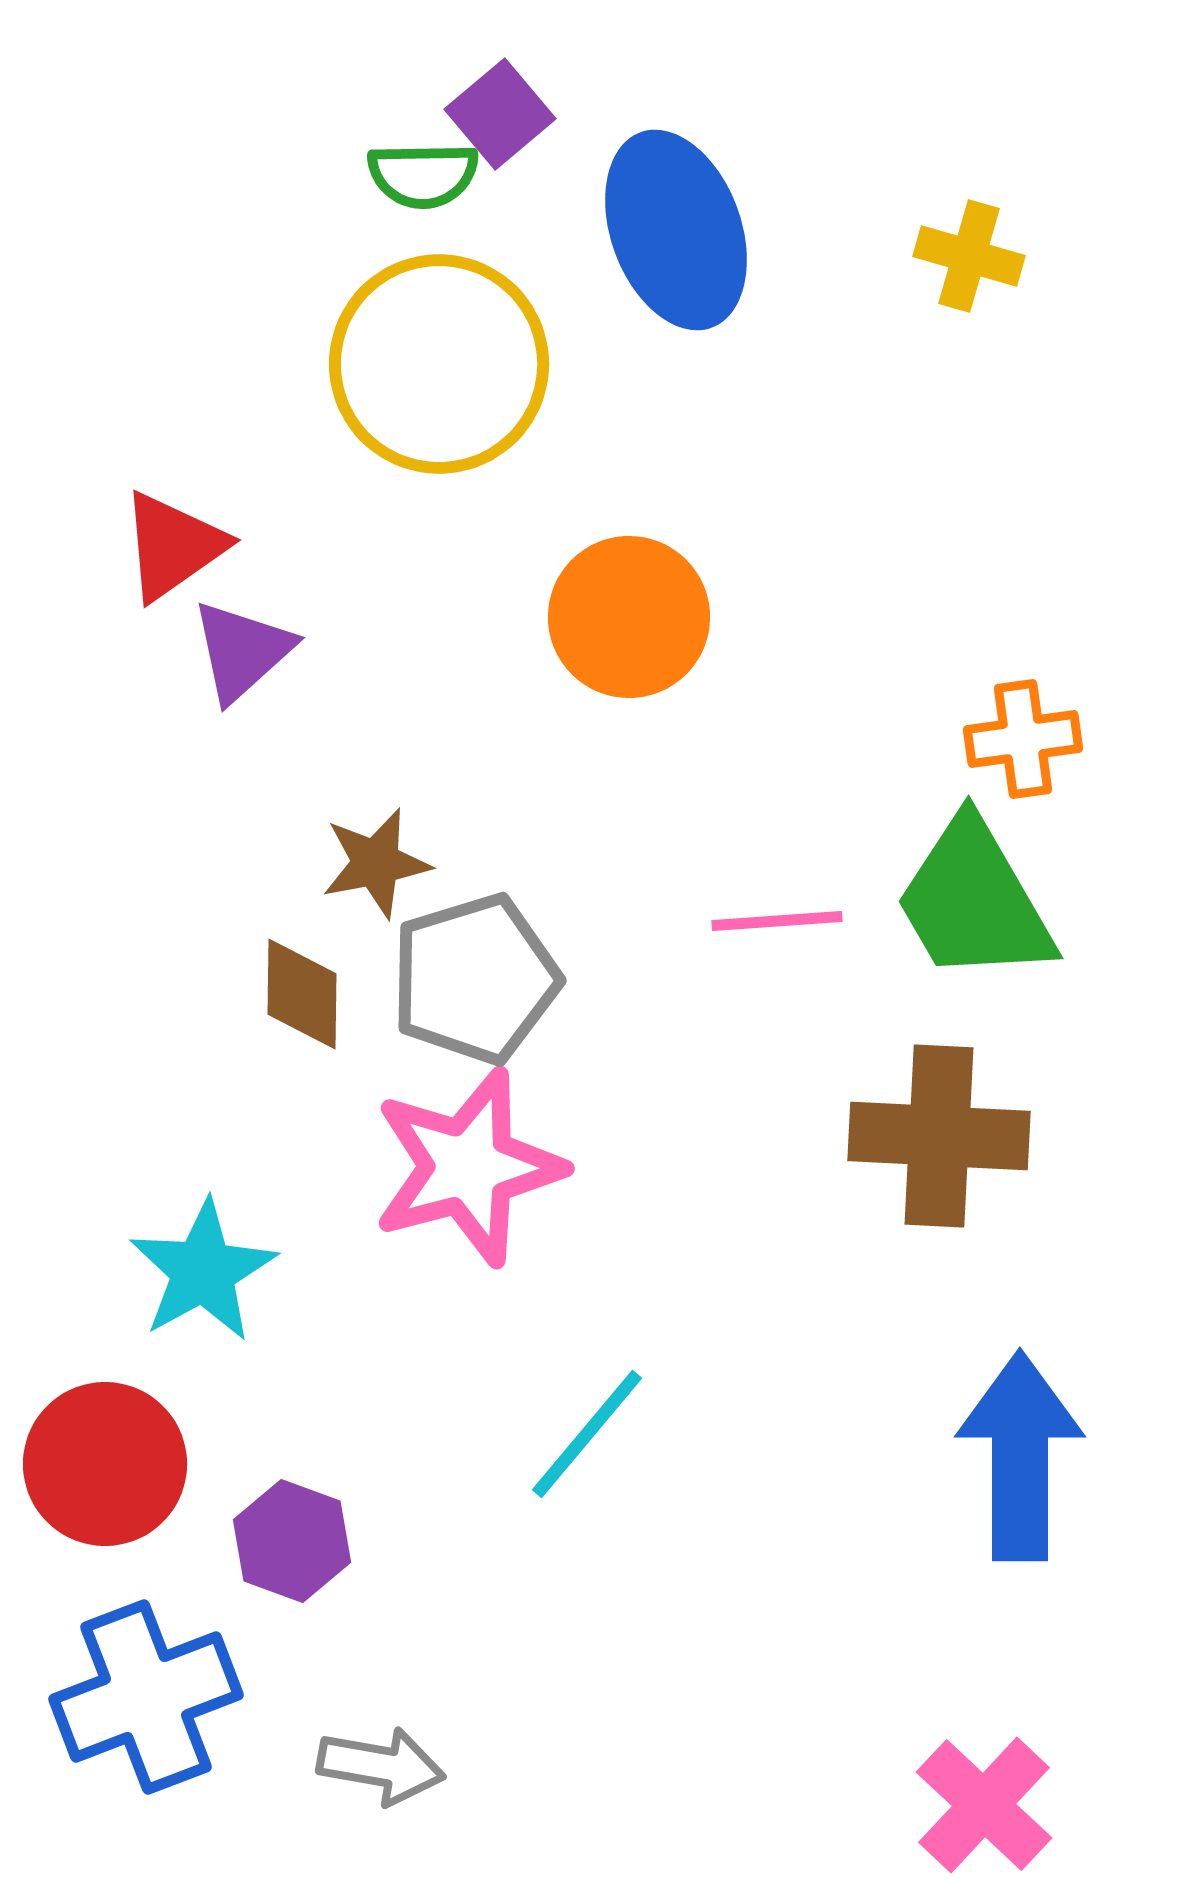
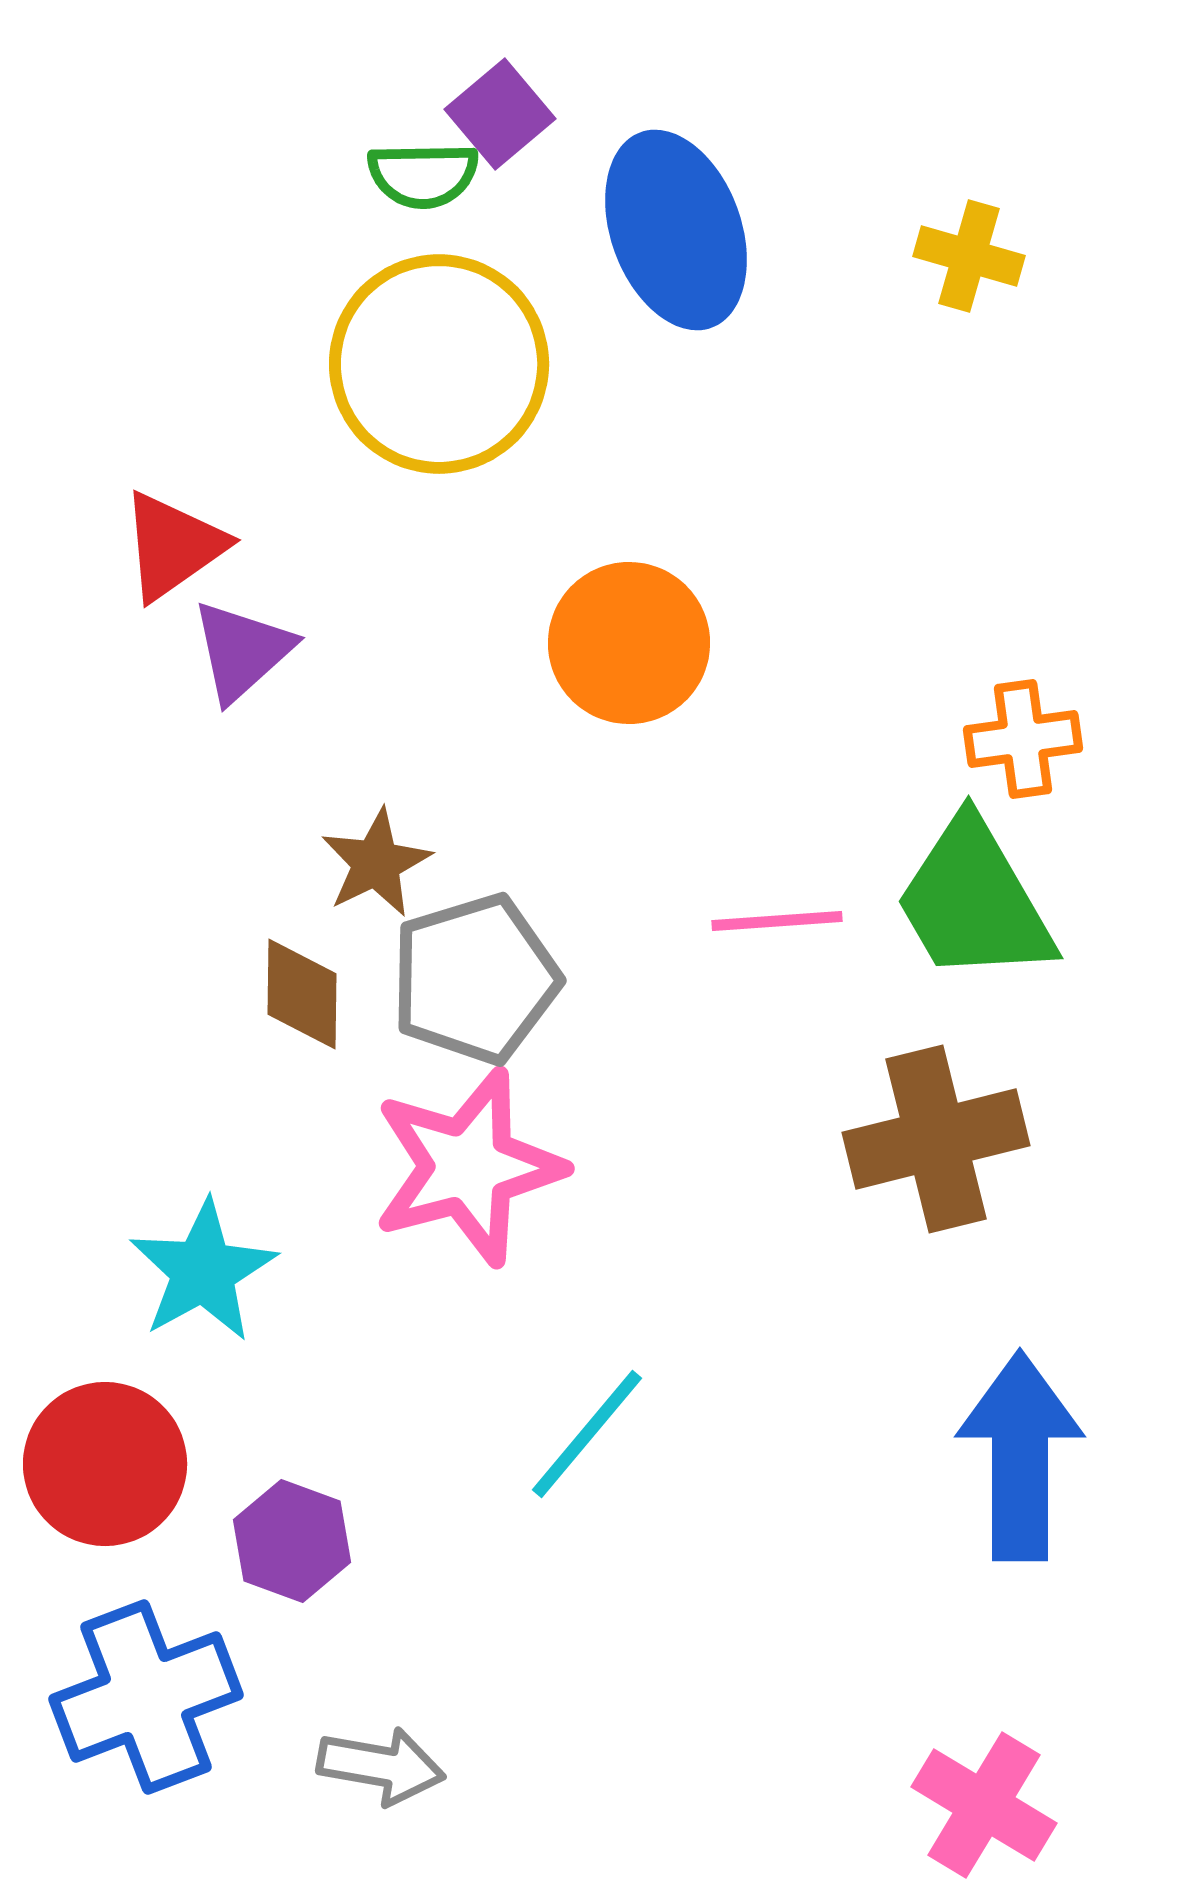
orange circle: moved 26 px down
brown star: rotated 15 degrees counterclockwise
brown cross: moved 3 px left, 3 px down; rotated 17 degrees counterclockwise
pink cross: rotated 12 degrees counterclockwise
